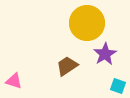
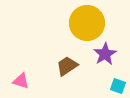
pink triangle: moved 7 px right
